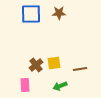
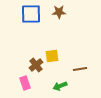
brown star: moved 1 px up
yellow square: moved 2 px left, 7 px up
pink rectangle: moved 2 px up; rotated 16 degrees counterclockwise
